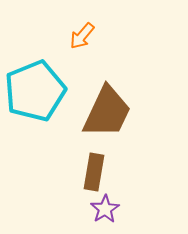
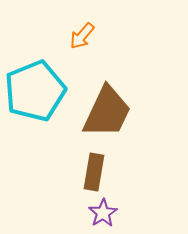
purple star: moved 2 px left, 4 px down
